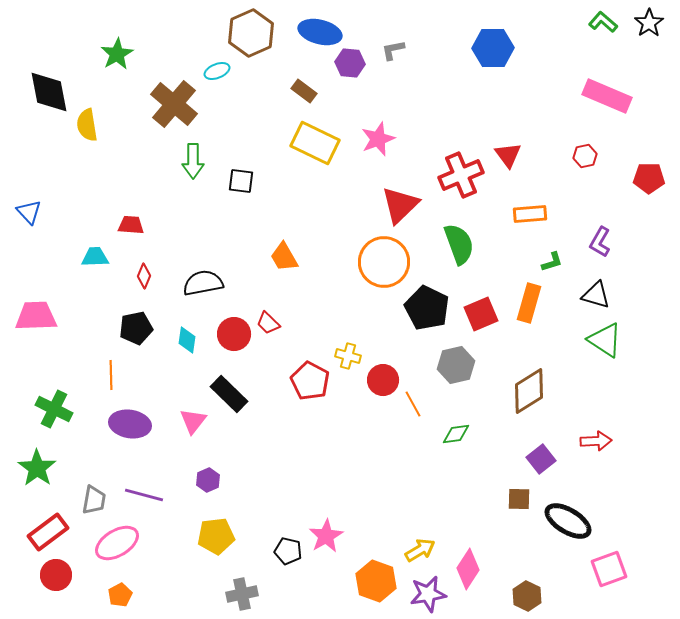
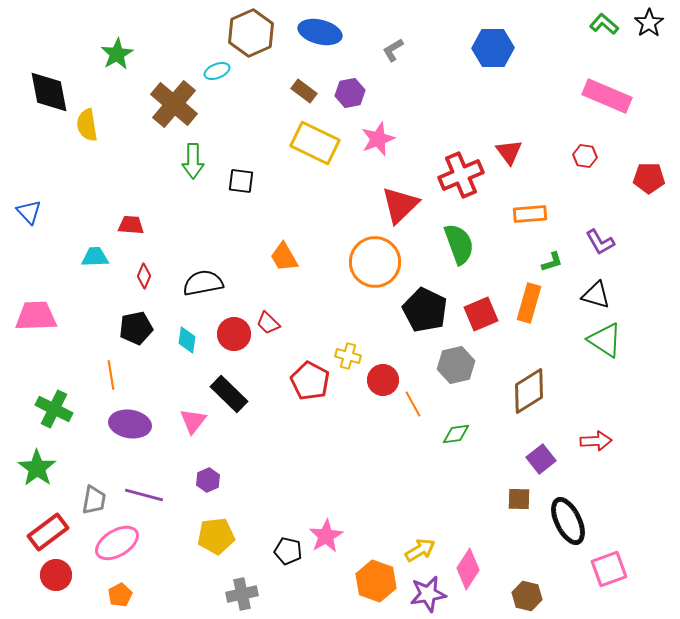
green L-shape at (603, 22): moved 1 px right, 2 px down
gray L-shape at (393, 50): rotated 20 degrees counterclockwise
purple hexagon at (350, 63): moved 30 px down; rotated 16 degrees counterclockwise
red triangle at (508, 155): moved 1 px right, 3 px up
red hexagon at (585, 156): rotated 20 degrees clockwise
purple L-shape at (600, 242): rotated 60 degrees counterclockwise
orange circle at (384, 262): moved 9 px left
black pentagon at (427, 308): moved 2 px left, 2 px down
orange line at (111, 375): rotated 8 degrees counterclockwise
black ellipse at (568, 521): rotated 33 degrees clockwise
brown hexagon at (527, 596): rotated 12 degrees counterclockwise
